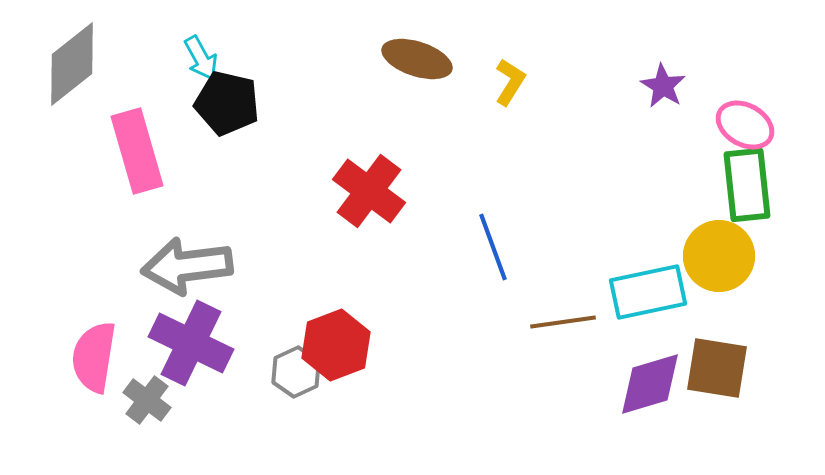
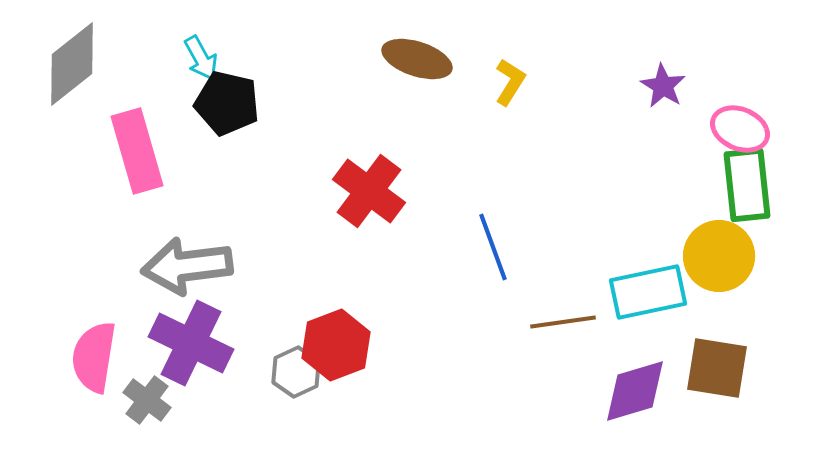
pink ellipse: moved 5 px left, 4 px down; rotated 6 degrees counterclockwise
purple diamond: moved 15 px left, 7 px down
